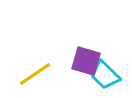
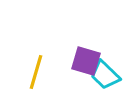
yellow line: moved 1 px right, 2 px up; rotated 40 degrees counterclockwise
